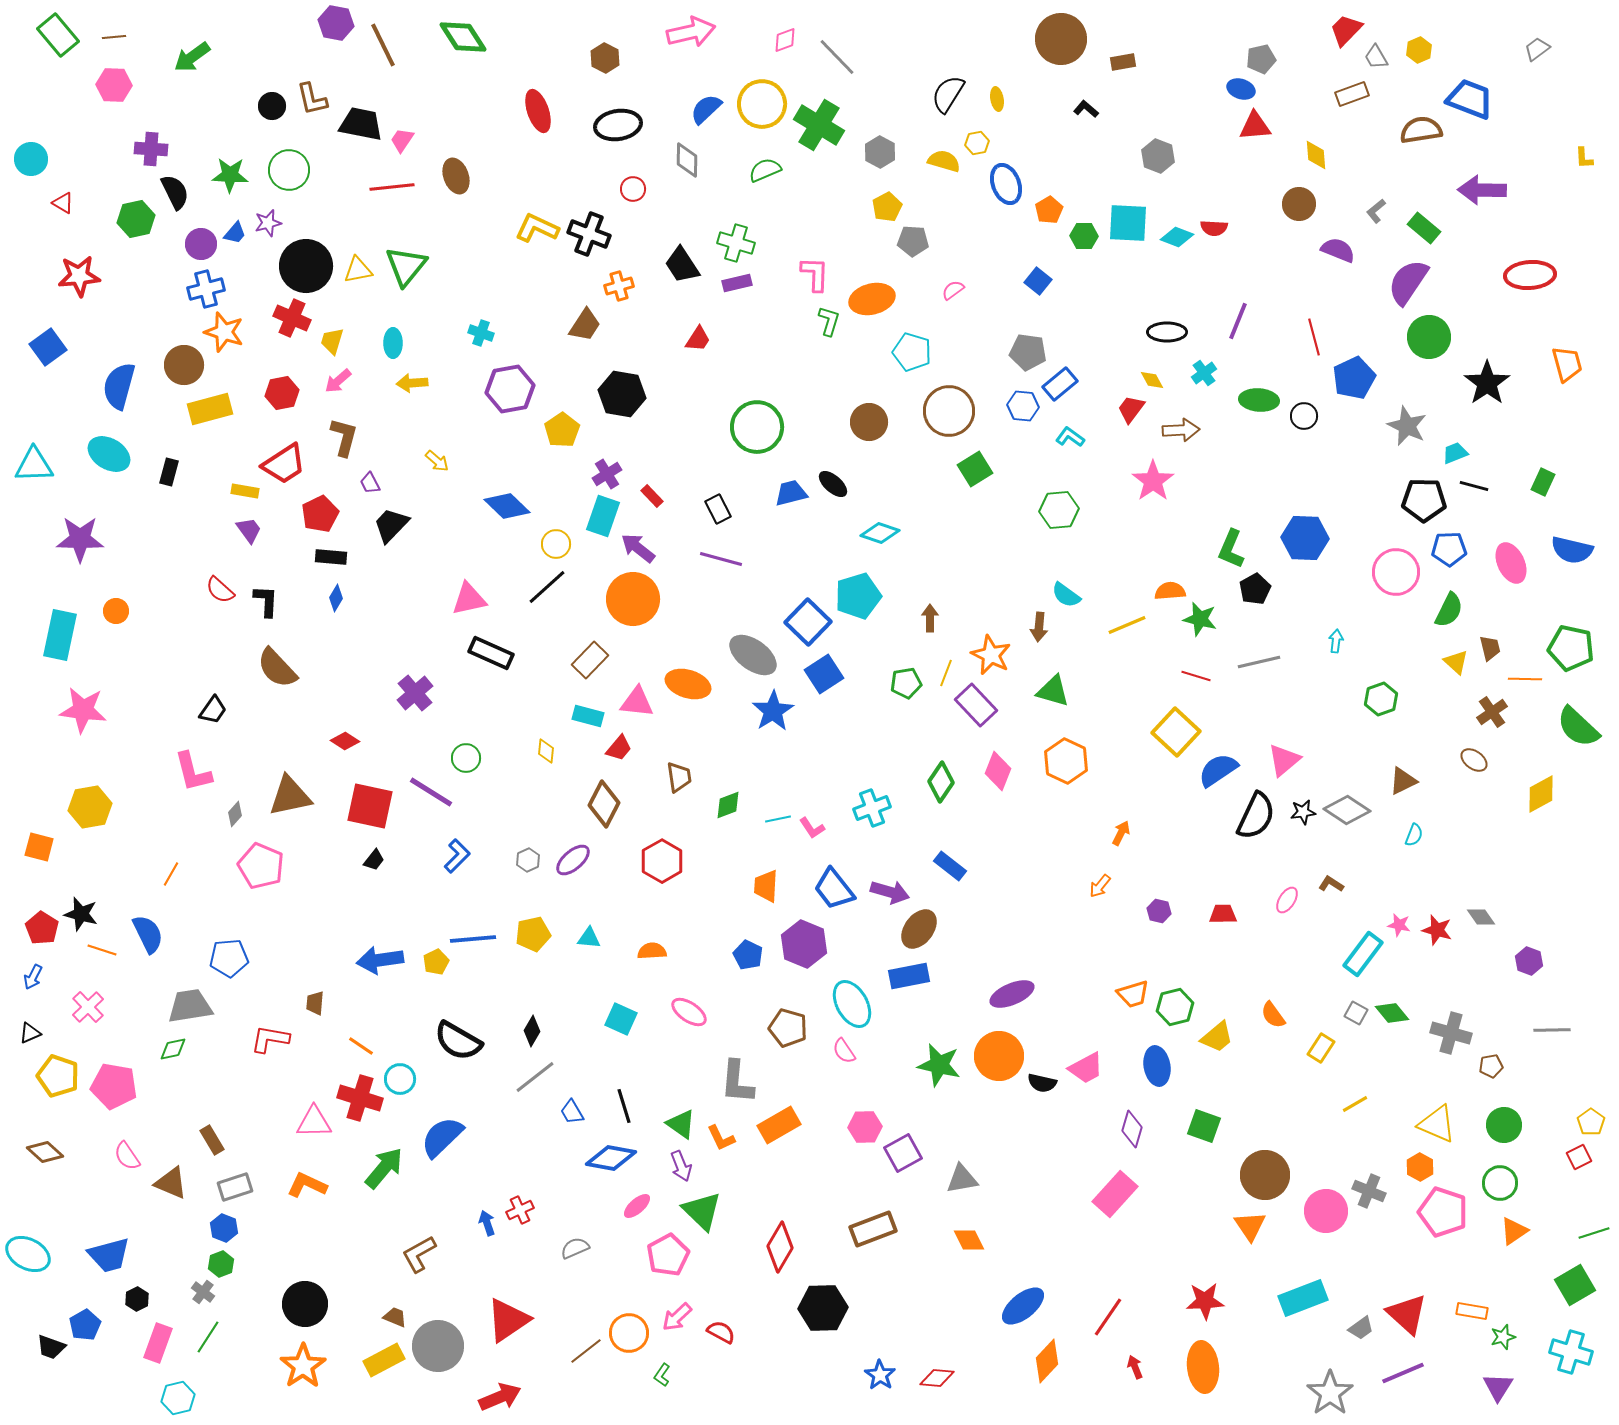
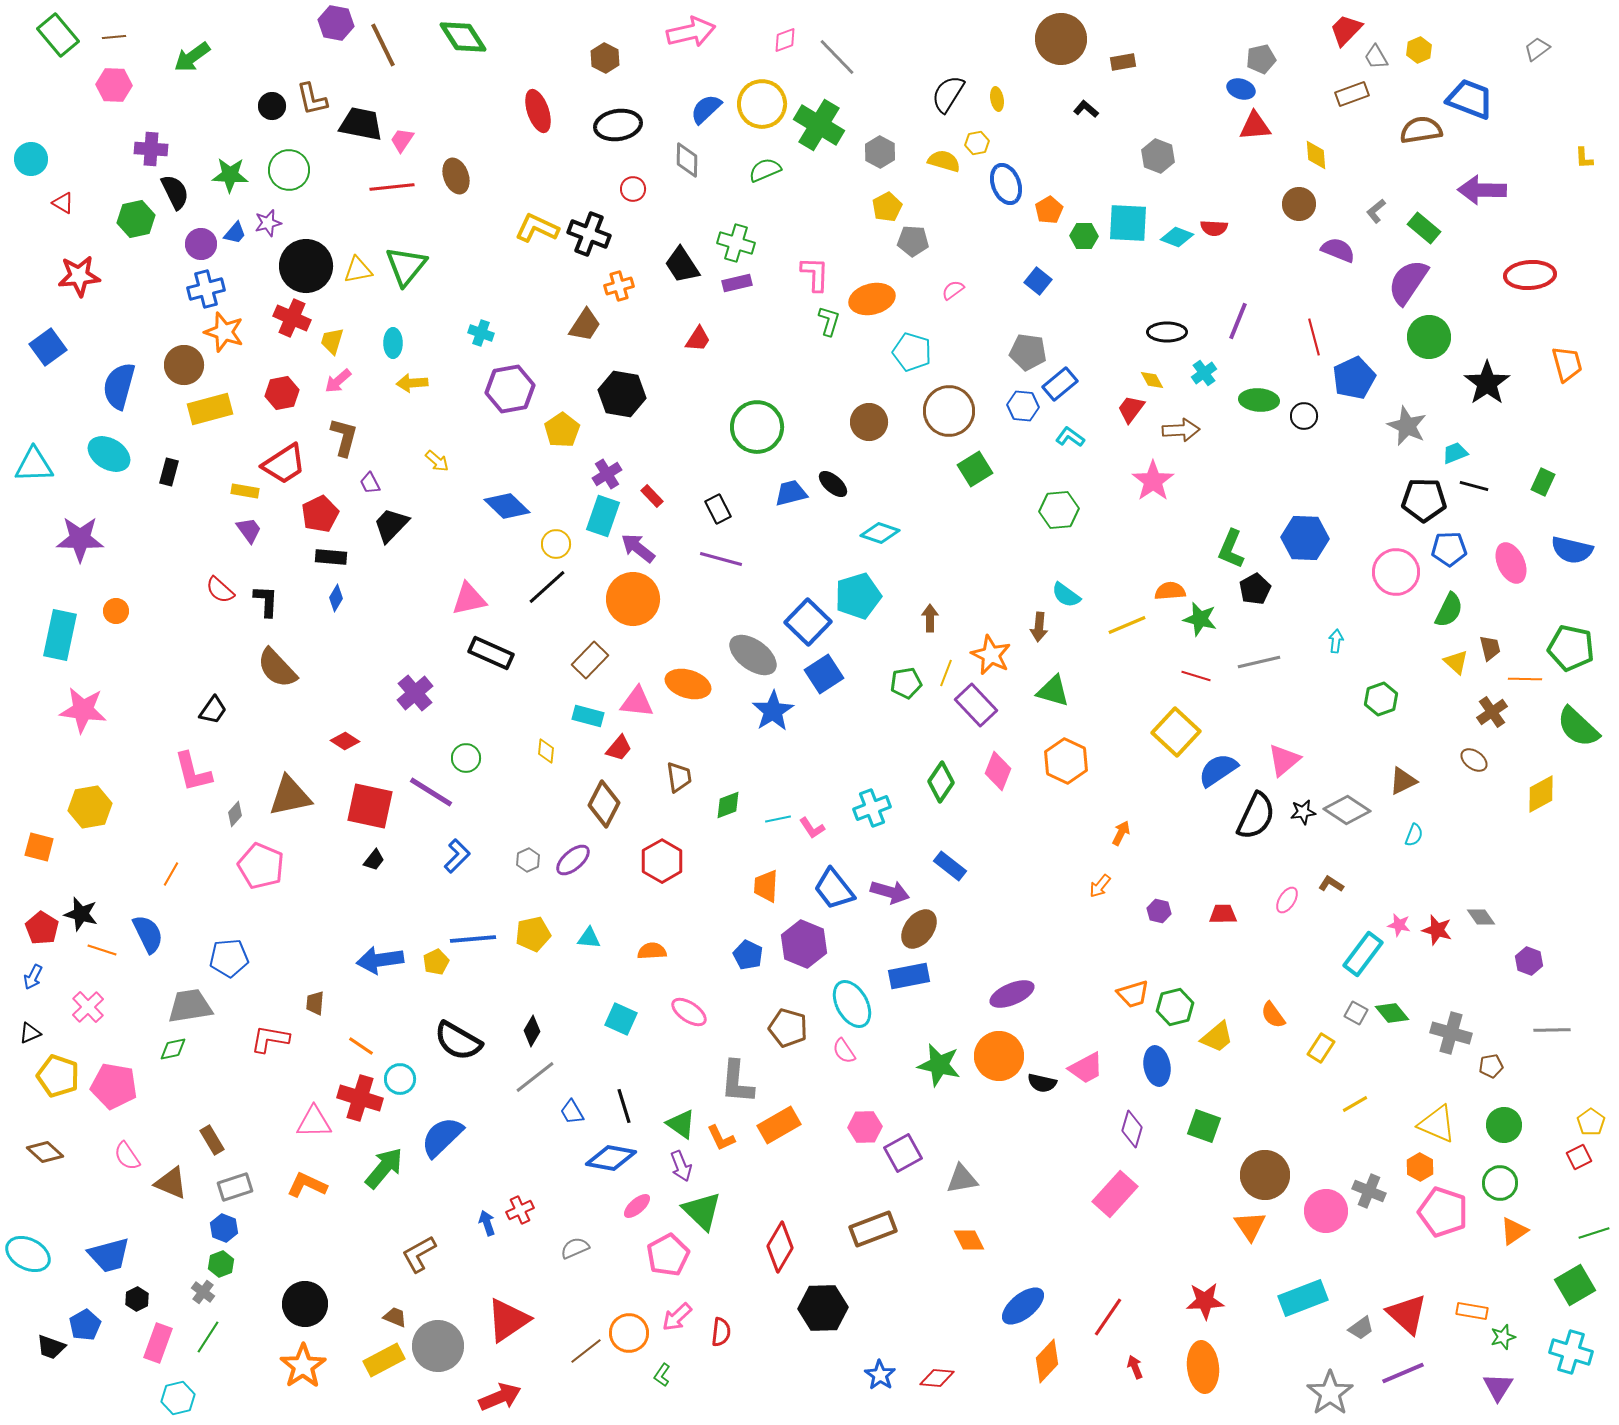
red semicircle at (721, 1332): rotated 68 degrees clockwise
